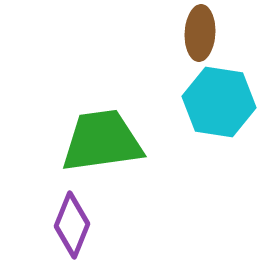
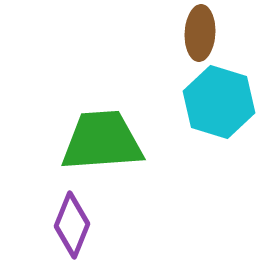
cyan hexagon: rotated 8 degrees clockwise
green trapezoid: rotated 4 degrees clockwise
